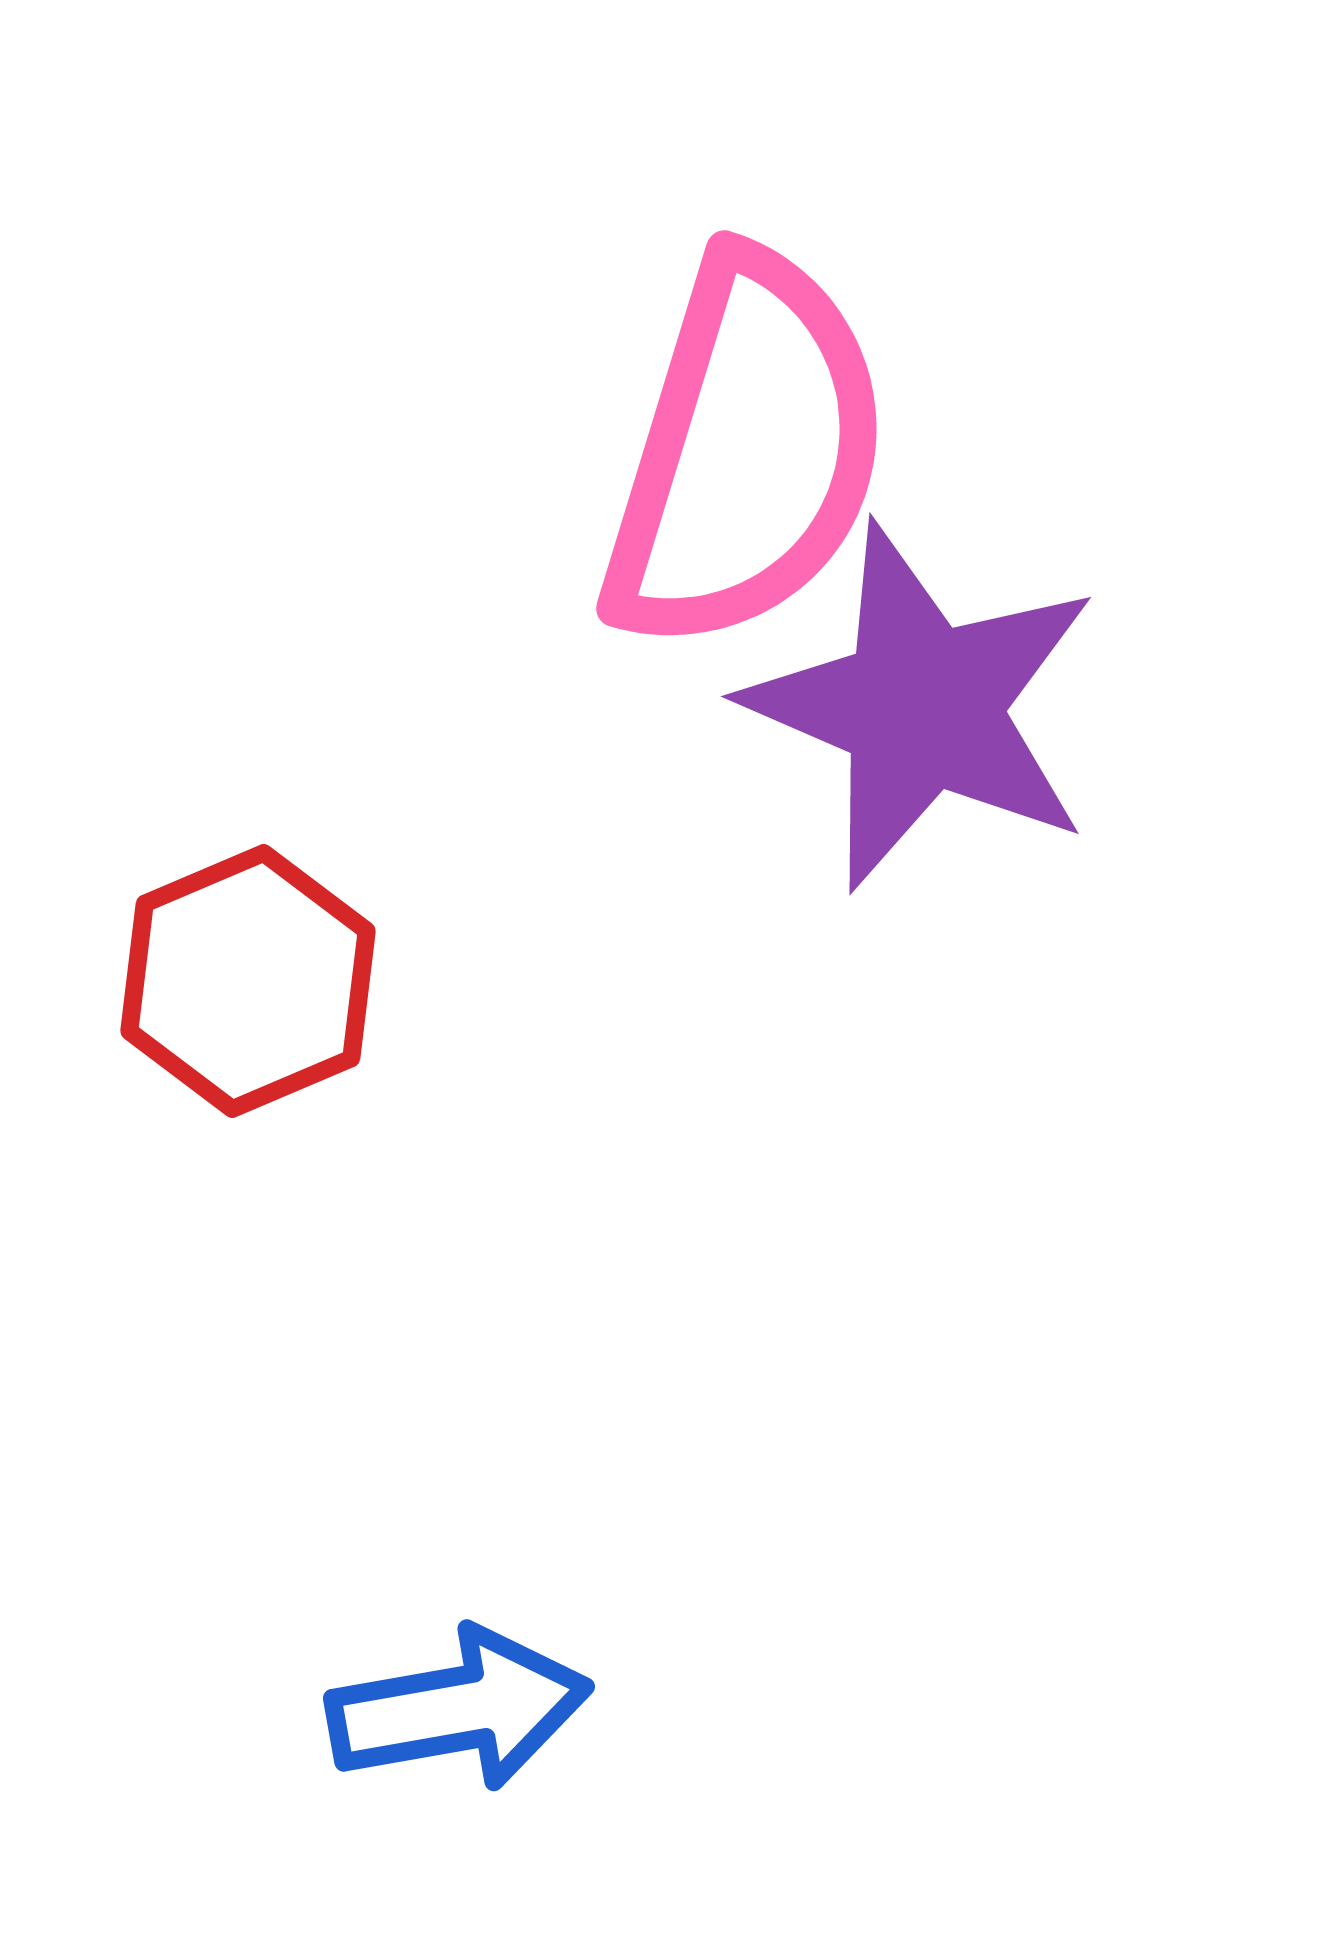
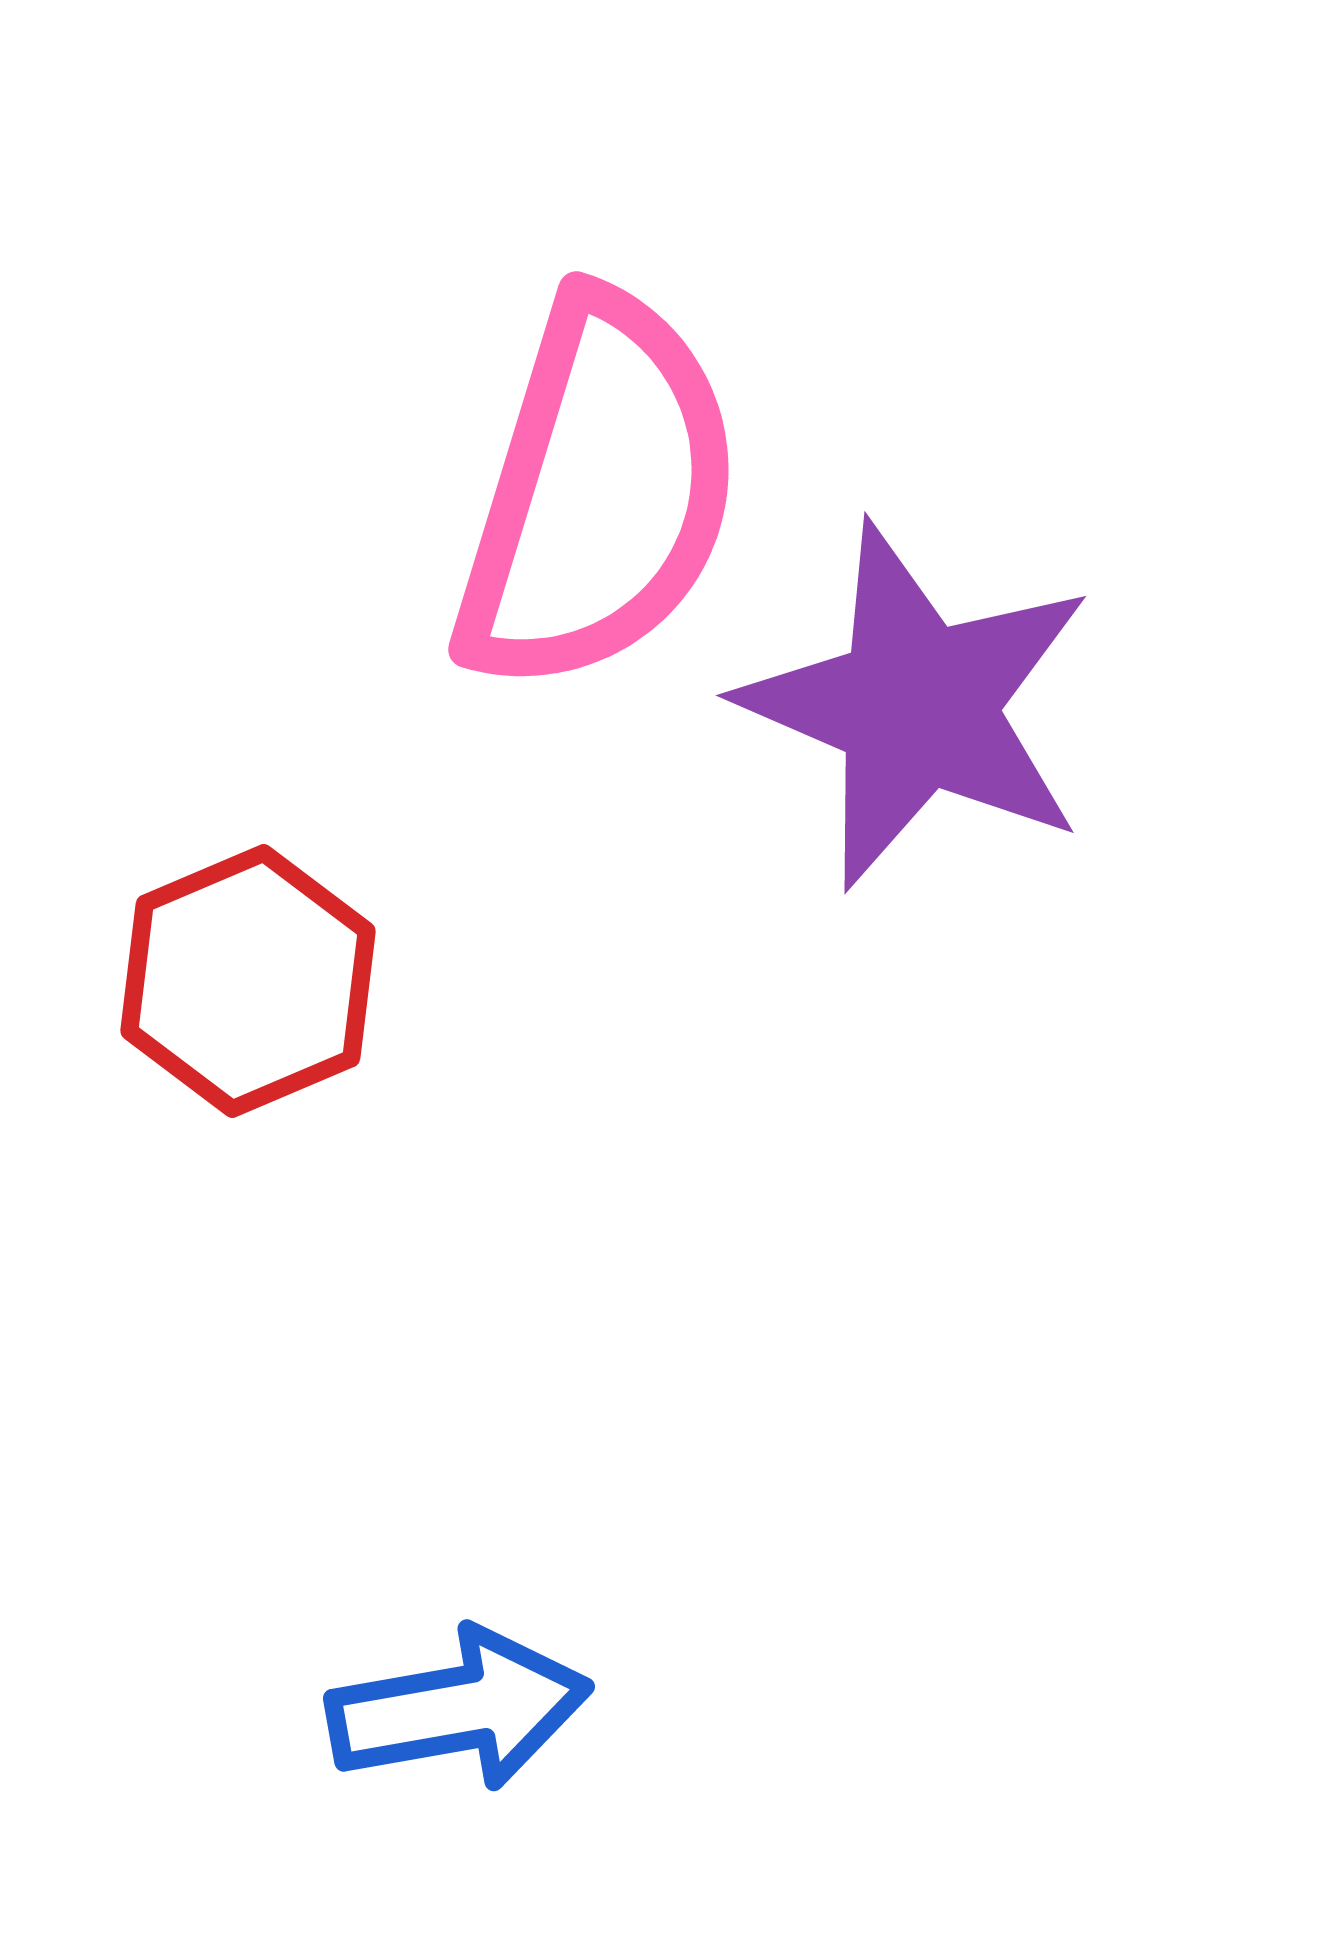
pink semicircle: moved 148 px left, 41 px down
purple star: moved 5 px left, 1 px up
